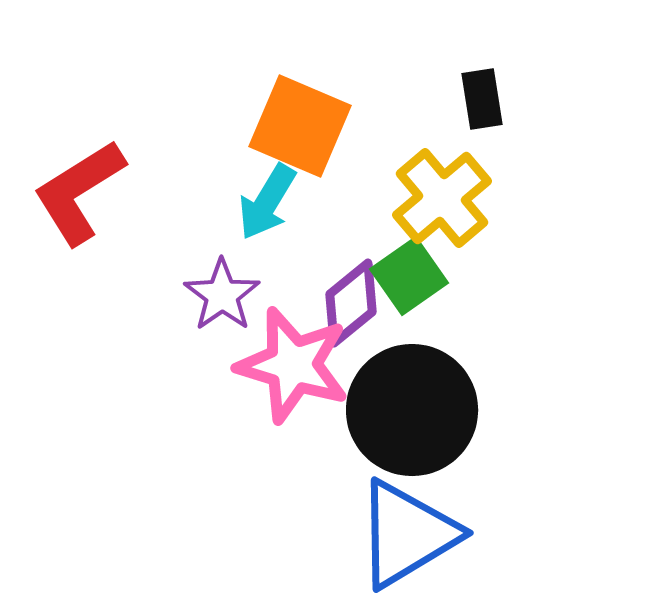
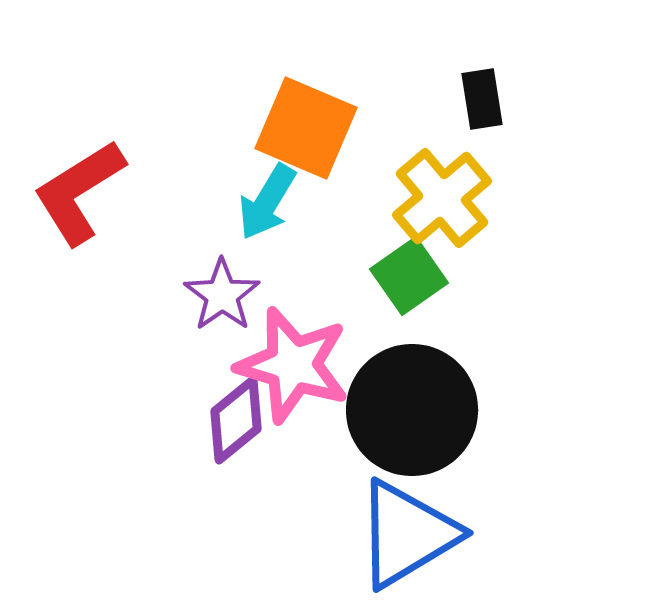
orange square: moved 6 px right, 2 px down
purple diamond: moved 115 px left, 117 px down
